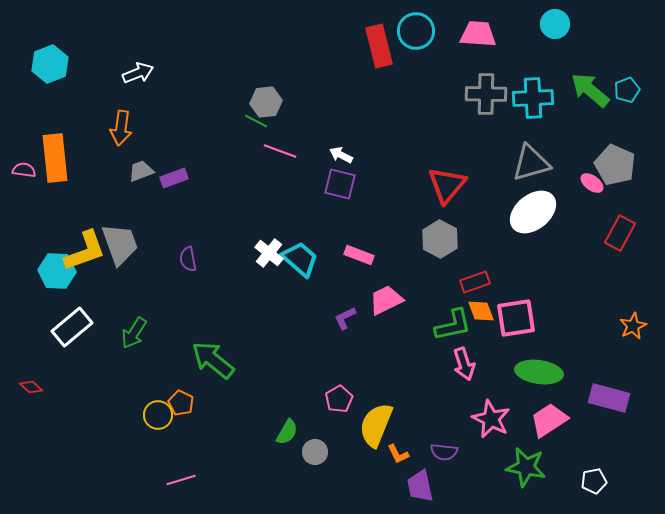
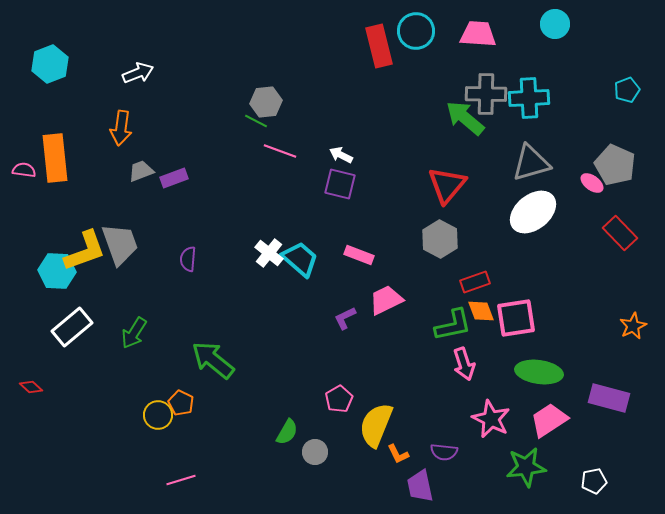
green arrow at (590, 90): moved 125 px left, 28 px down
cyan cross at (533, 98): moved 4 px left
red rectangle at (620, 233): rotated 72 degrees counterclockwise
purple semicircle at (188, 259): rotated 15 degrees clockwise
green star at (526, 467): rotated 18 degrees counterclockwise
